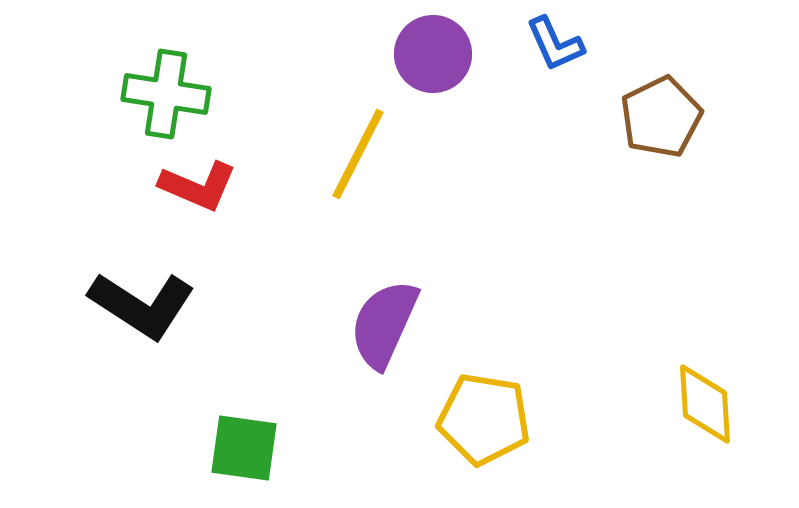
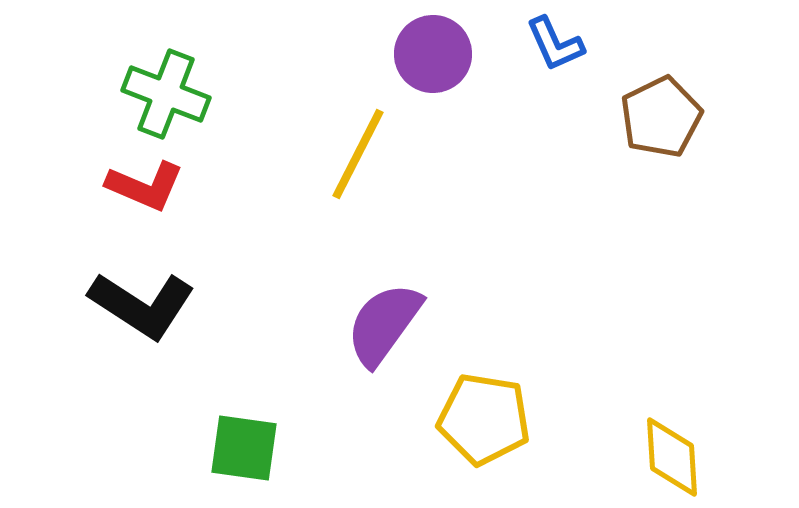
green cross: rotated 12 degrees clockwise
red L-shape: moved 53 px left
purple semicircle: rotated 12 degrees clockwise
yellow diamond: moved 33 px left, 53 px down
